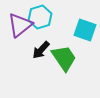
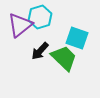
cyan square: moved 8 px left, 8 px down
black arrow: moved 1 px left, 1 px down
green trapezoid: rotated 12 degrees counterclockwise
